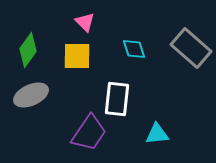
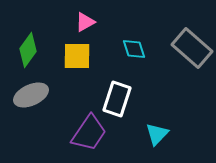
pink triangle: rotated 45 degrees clockwise
gray rectangle: moved 1 px right
white rectangle: rotated 12 degrees clockwise
cyan triangle: rotated 40 degrees counterclockwise
